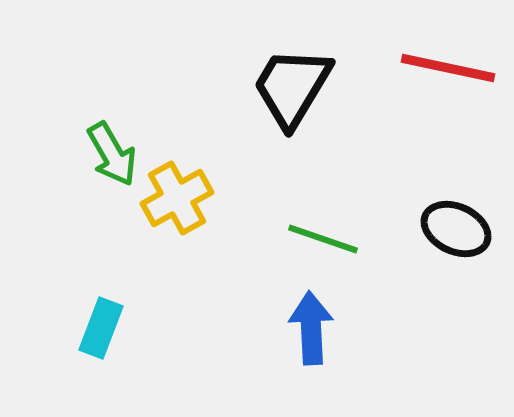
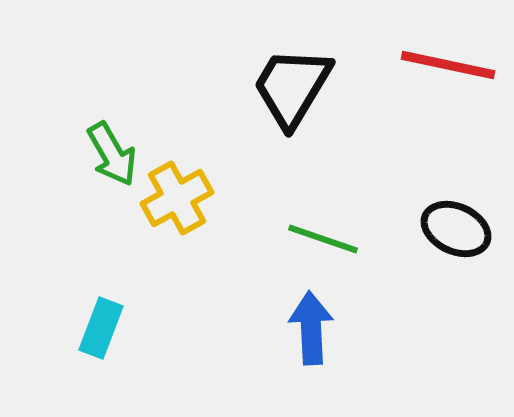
red line: moved 3 px up
